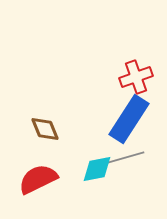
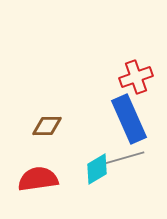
blue rectangle: rotated 57 degrees counterclockwise
brown diamond: moved 2 px right, 3 px up; rotated 68 degrees counterclockwise
cyan diamond: rotated 20 degrees counterclockwise
red semicircle: rotated 18 degrees clockwise
